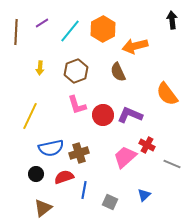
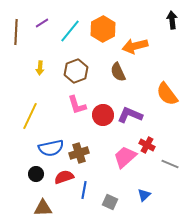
gray line: moved 2 px left
brown triangle: rotated 36 degrees clockwise
